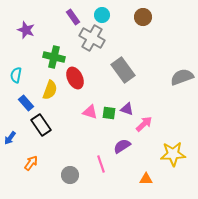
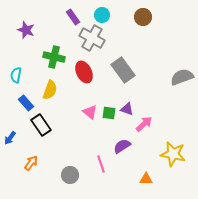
red ellipse: moved 9 px right, 6 px up
pink triangle: rotated 21 degrees clockwise
yellow star: rotated 15 degrees clockwise
